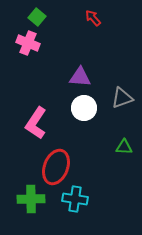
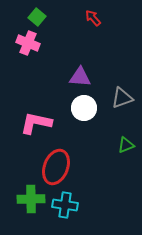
pink L-shape: rotated 68 degrees clockwise
green triangle: moved 2 px right, 2 px up; rotated 24 degrees counterclockwise
cyan cross: moved 10 px left, 6 px down
